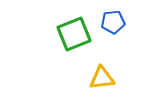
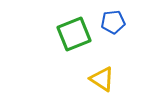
yellow triangle: moved 1 px down; rotated 40 degrees clockwise
